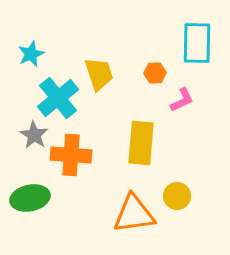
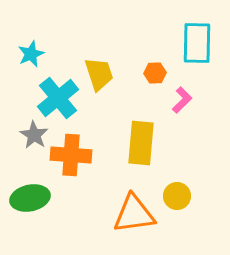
pink L-shape: rotated 20 degrees counterclockwise
